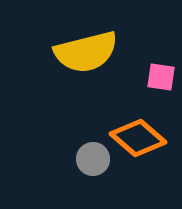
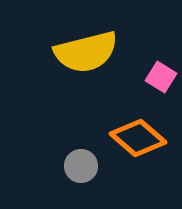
pink square: rotated 24 degrees clockwise
gray circle: moved 12 px left, 7 px down
